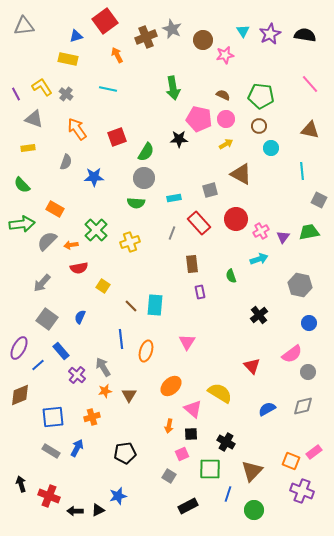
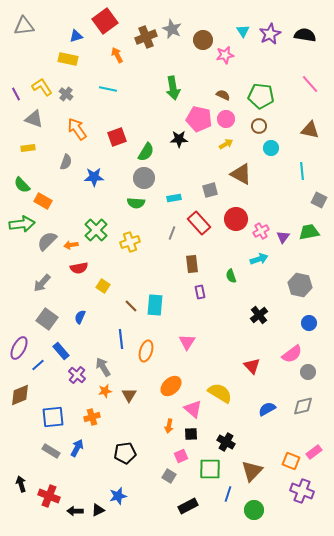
orange rectangle at (55, 209): moved 12 px left, 8 px up
pink square at (182, 454): moved 1 px left, 2 px down
